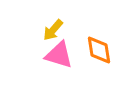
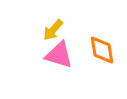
orange diamond: moved 3 px right
